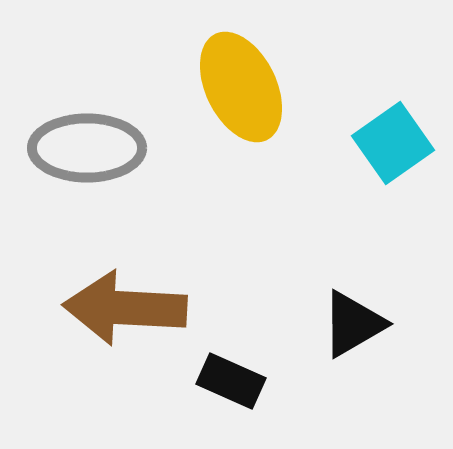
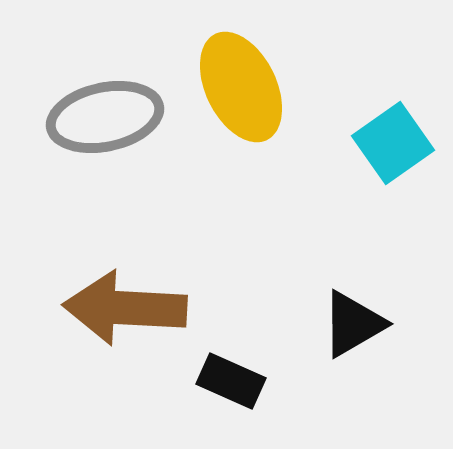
gray ellipse: moved 18 px right, 31 px up; rotated 12 degrees counterclockwise
